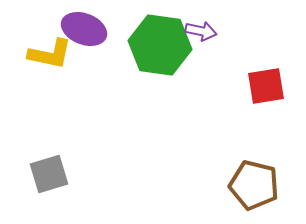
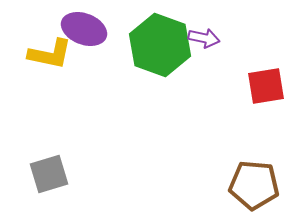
purple arrow: moved 3 px right, 7 px down
green hexagon: rotated 12 degrees clockwise
brown pentagon: rotated 9 degrees counterclockwise
